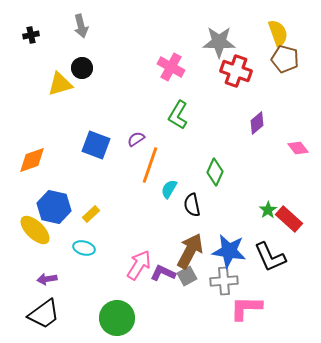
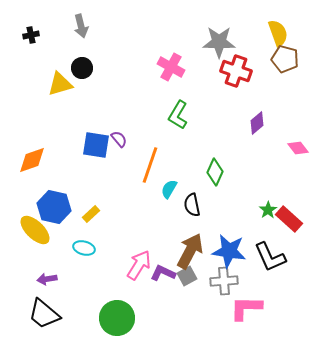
purple semicircle: moved 17 px left; rotated 84 degrees clockwise
blue square: rotated 12 degrees counterclockwise
black trapezoid: rotated 76 degrees clockwise
